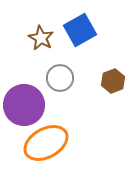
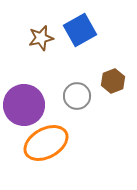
brown star: rotated 30 degrees clockwise
gray circle: moved 17 px right, 18 px down
